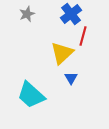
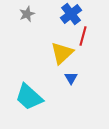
cyan trapezoid: moved 2 px left, 2 px down
